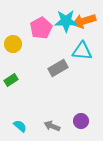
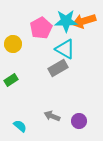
cyan triangle: moved 17 px left, 2 px up; rotated 25 degrees clockwise
purple circle: moved 2 px left
gray arrow: moved 10 px up
